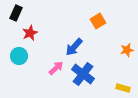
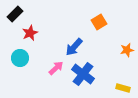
black rectangle: moved 1 px left, 1 px down; rotated 21 degrees clockwise
orange square: moved 1 px right, 1 px down
cyan circle: moved 1 px right, 2 px down
